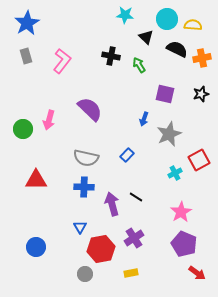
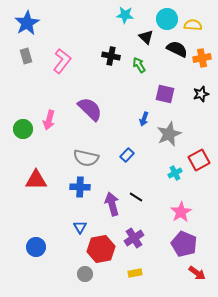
blue cross: moved 4 px left
yellow rectangle: moved 4 px right
